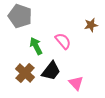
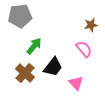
gray pentagon: rotated 25 degrees counterclockwise
pink semicircle: moved 21 px right, 8 px down
green arrow: moved 2 px left; rotated 66 degrees clockwise
black trapezoid: moved 2 px right, 4 px up
